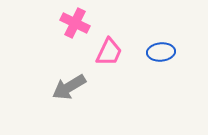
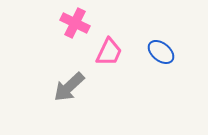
blue ellipse: rotated 44 degrees clockwise
gray arrow: rotated 12 degrees counterclockwise
